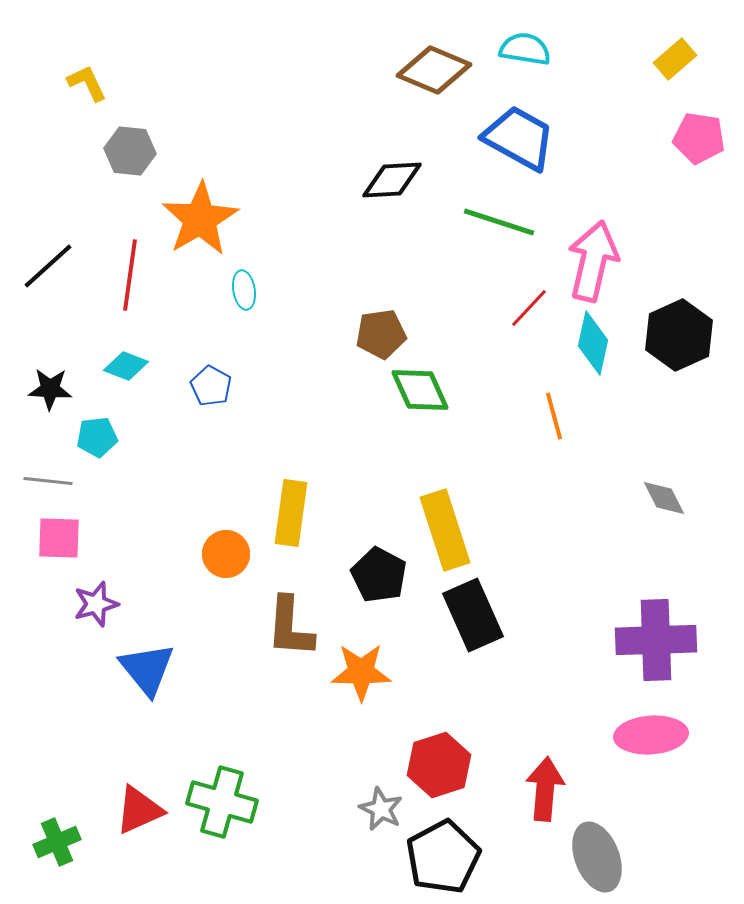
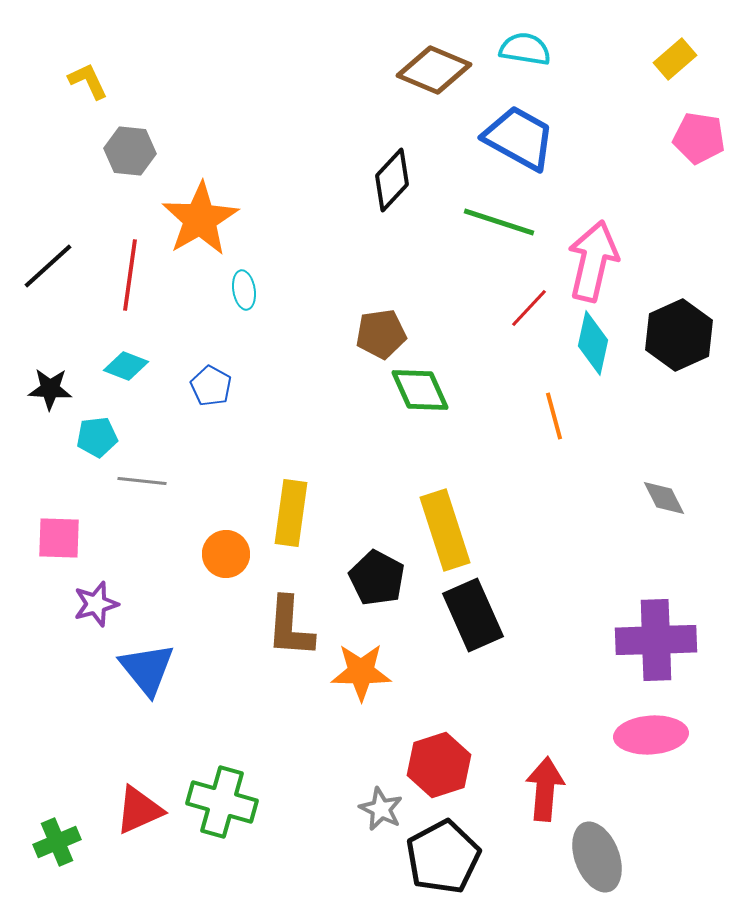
yellow L-shape at (87, 83): moved 1 px right, 2 px up
black diamond at (392, 180): rotated 44 degrees counterclockwise
gray line at (48, 481): moved 94 px right
black pentagon at (379, 575): moved 2 px left, 3 px down
